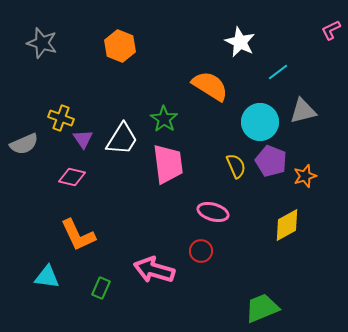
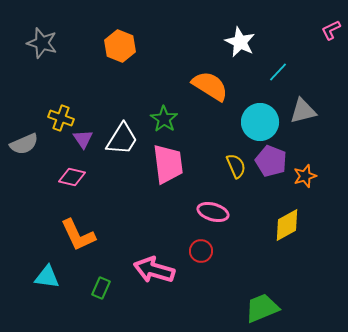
cyan line: rotated 10 degrees counterclockwise
